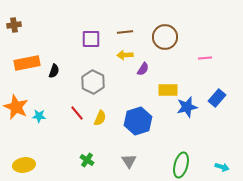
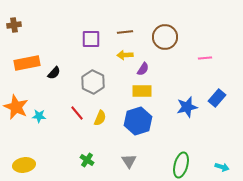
black semicircle: moved 2 px down; rotated 24 degrees clockwise
yellow rectangle: moved 26 px left, 1 px down
